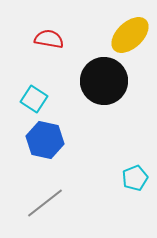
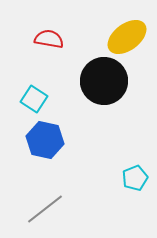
yellow ellipse: moved 3 px left, 2 px down; rotated 6 degrees clockwise
gray line: moved 6 px down
